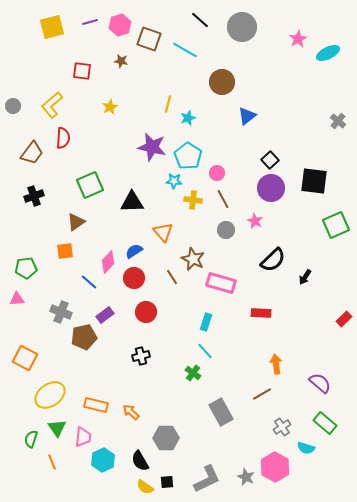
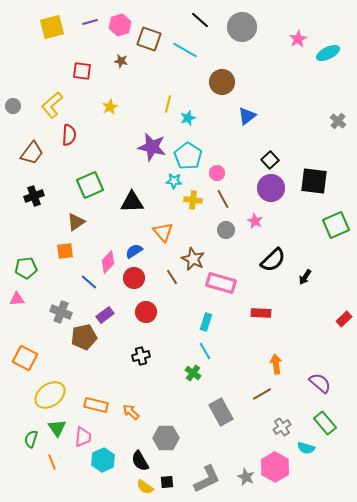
red semicircle at (63, 138): moved 6 px right, 3 px up
cyan line at (205, 351): rotated 12 degrees clockwise
green rectangle at (325, 423): rotated 10 degrees clockwise
